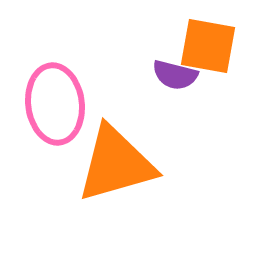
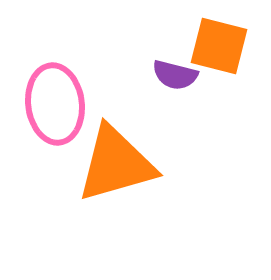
orange square: moved 11 px right; rotated 4 degrees clockwise
